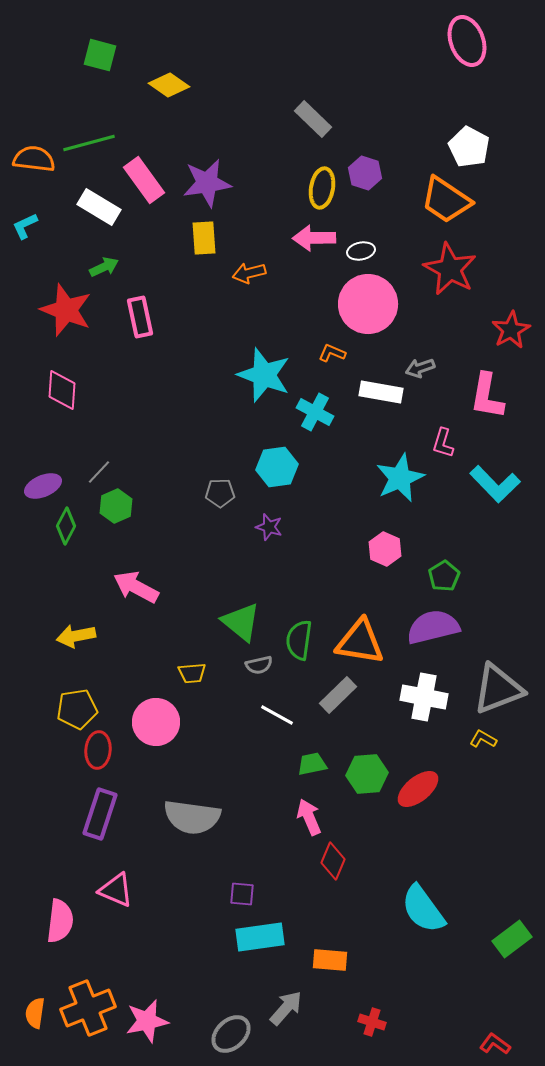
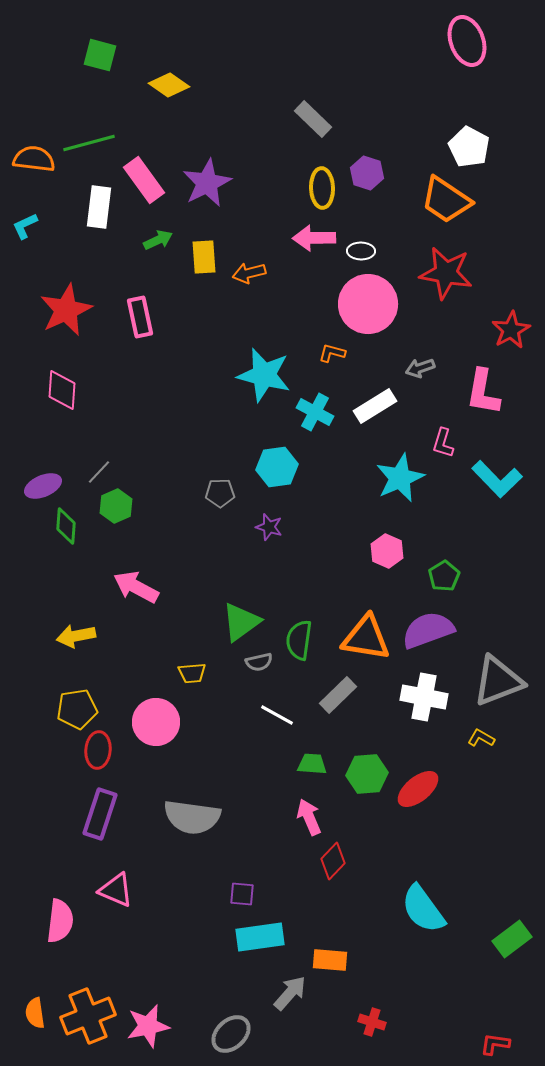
purple hexagon at (365, 173): moved 2 px right
purple star at (207, 183): rotated 18 degrees counterclockwise
yellow ellipse at (322, 188): rotated 12 degrees counterclockwise
white rectangle at (99, 207): rotated 66 degrees clockwise
yellow rectangle at (204, 238): moved 19 px down
white ellipse at (361, 251): rotated 12 degrees clockwise
green arrow at (104, 267): moved 54 px right, 27 px up
red star at (450, 269): moved 4 px left, 4 px down; rotated 18 degrees counterclockwise
red star at (66, 310): rotated 26 degrees clockwise
orange L-shape at (332, 353): rotated 8 degrees counterclockwise
cyan star at (264, 375): rotated 6 degrees counterclockwise
white rectangle at (381, 392): moved 6 px left, 14 px down; rotated 42 degrees counterclockwise
pink L-shape at (487, 396): moved 4 px left, 4 px up
cyan L-shape at (495, 484): moved 2 px right, 5 px up
green diamond at (66, 526): rotated 24 degrees counterclockwise
pink hexagon at (385, 549): moved 2 px right, 2 px down
green triangle at (241, 622): rotated 45 degrees clockwise
purple semicircle at (433, 627): moved 5 px left, 3 px down; rotated 6 degrees counterclockwise
orange triangle at (360, 642): moved 6 px right, 4 px up
gray semicircle at (259, 665): moved 3 px up
gray triangle at (498, 689): moved 8 px up
yellow L-shape at (483, 739): moved 2 px left, 1 px up
green trapezoid at (312, 764): rotated 16 degrees clockwise
red diamond at (333, 861): rotated 21 degrees clockwise
orange cross at (88, 1008): moved 8 px down
gray arrow at (286, 1008): moved 4 px right, 15 px up
orange semicircle at (35, 1013): rotated 16 degrees counterclockwise
pink star at (147, 1021): moved 1 px right, 5 px down
red L-shape at (495, 1044): rotated 28 degrees counterclockwise
